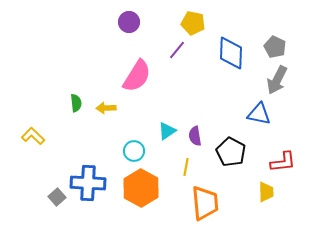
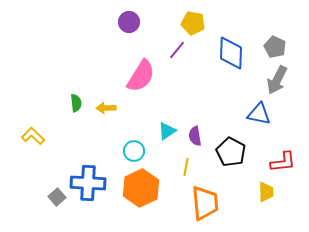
pink semicircle: moved 4 px right
orange hexagon: rotated 6 degrees clockwise
